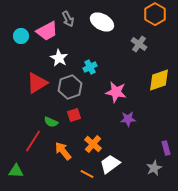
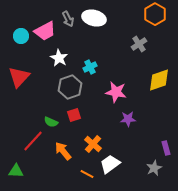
white ellipse: moved 8 px left, 4 px up; rotated 15 degrees counterclockwise
pink trapezoid: moved 2 px left
gray cross: rotated 21 degrees clockwise
red triangle: moved 18 px left, 6 px up; rotated 15 degrees counterclockwise
red line: rotated 10 degrees clockwise
